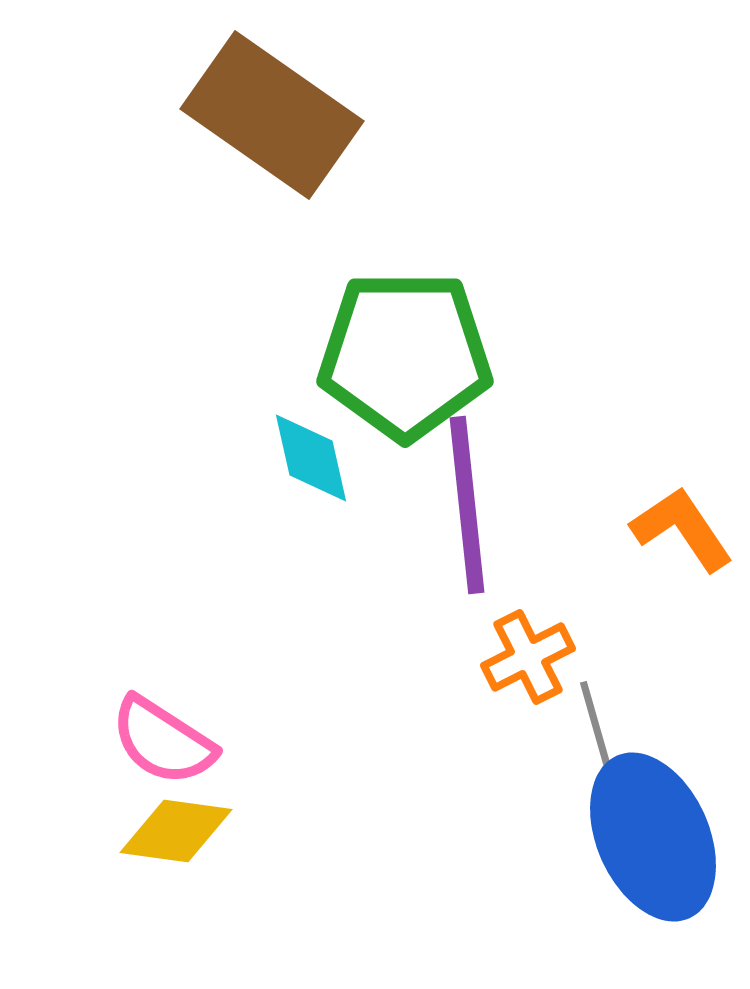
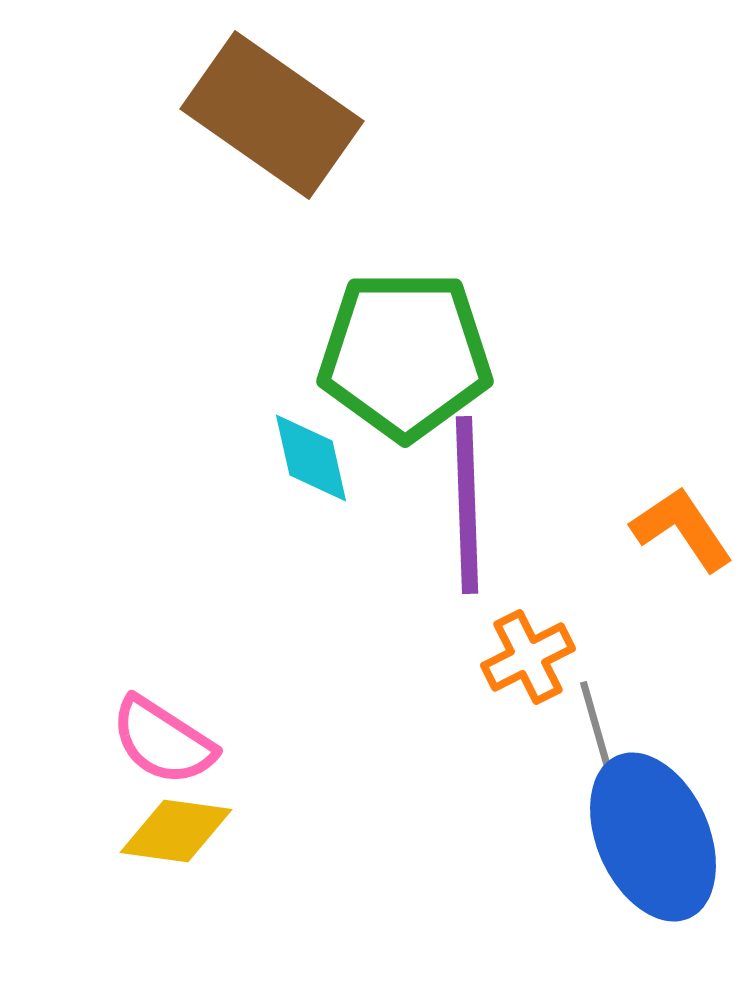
purple line: rotated 4 degrees clockwise
